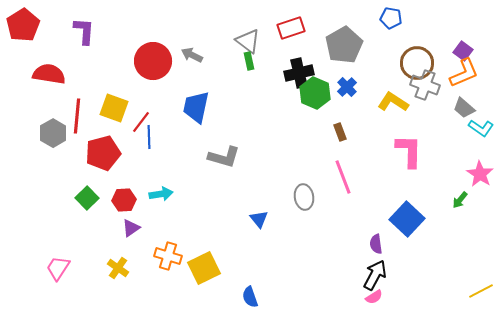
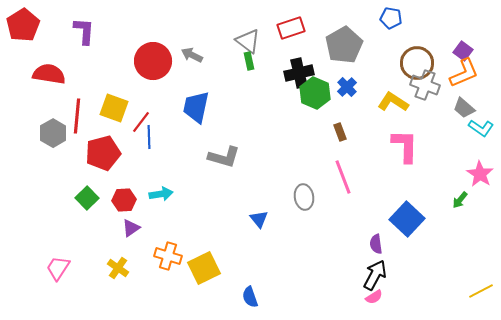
pink L-shape at (409, 151): moved 4 px left, 5 px up
